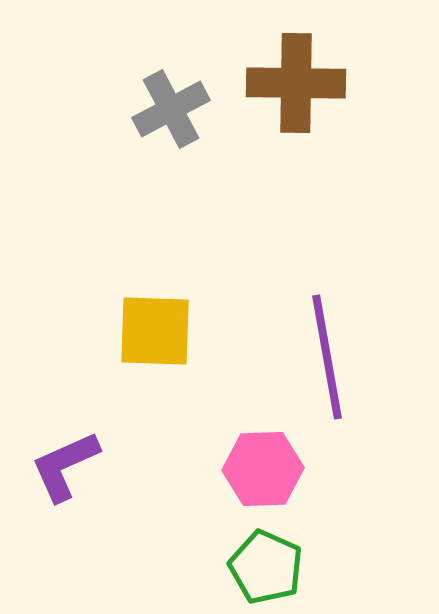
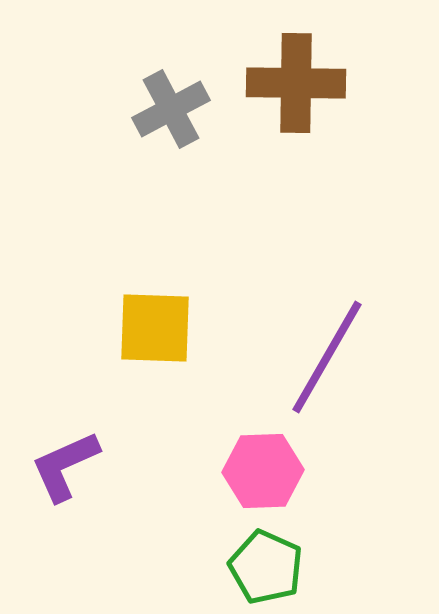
yellow square: moved 3 px up
purple line: rotated 40 degrees clockwise
pink hexagon: moved 2 px down
